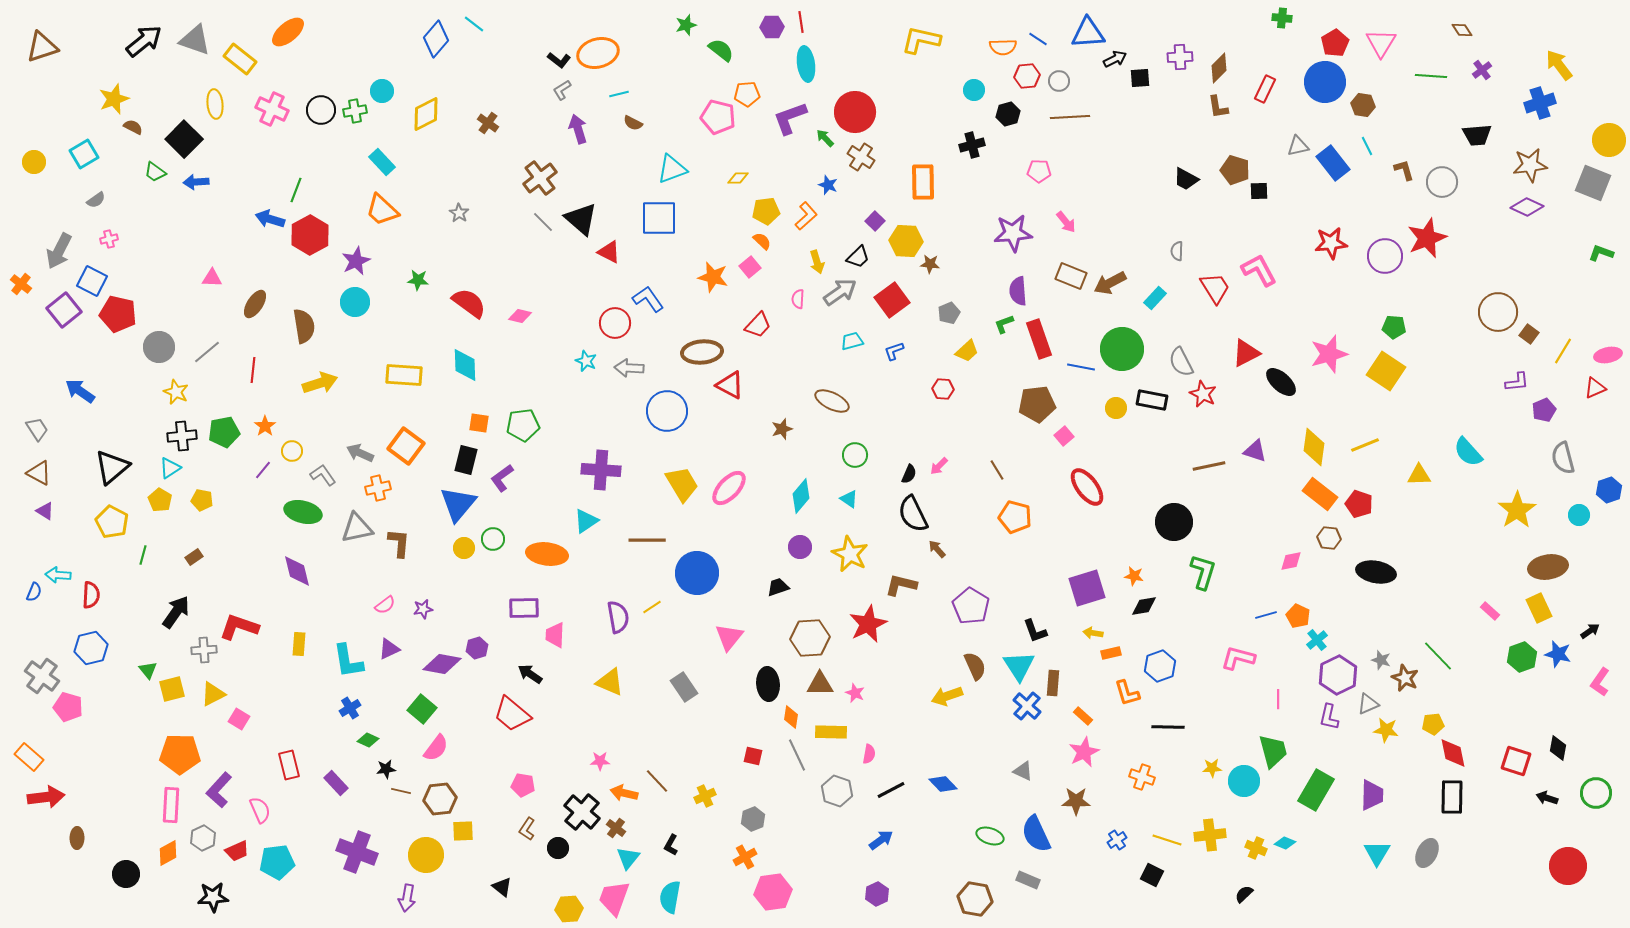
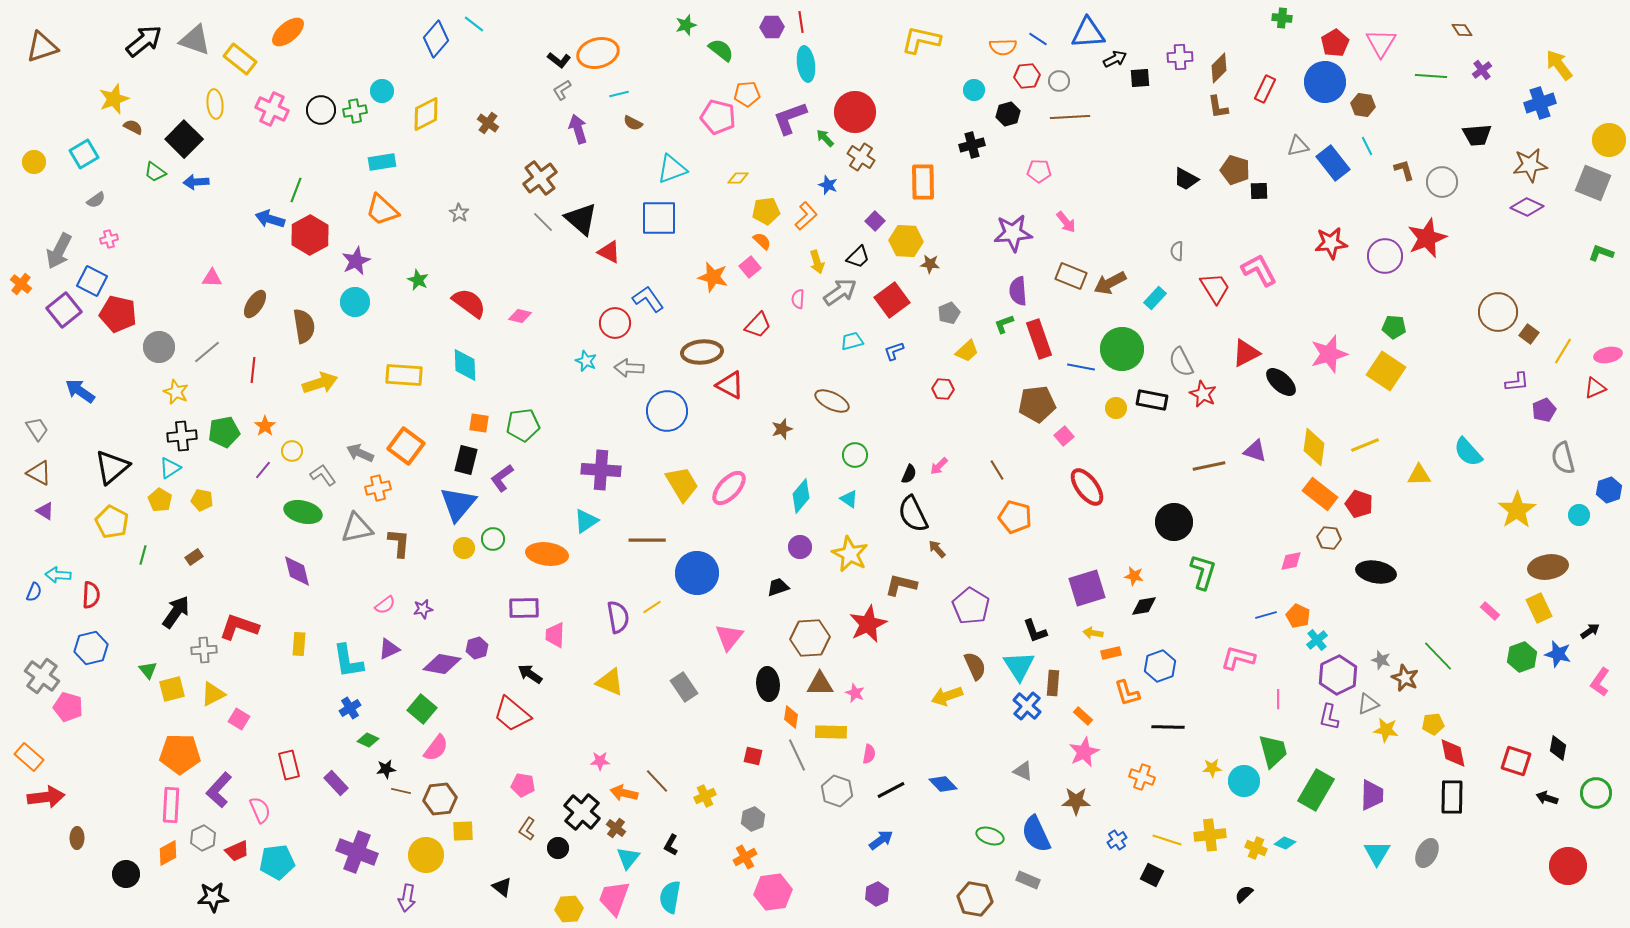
cyan rectangle at (382, 162): rotated 56 degrees counterclockwise
green star at (418, 280): rotated 20 degrees clockwise
